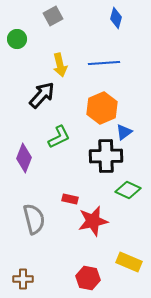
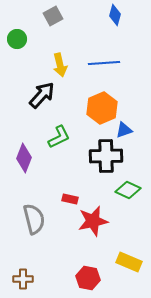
blue diamond: moved 1 px left, 3 px up
blue triangle: moved 2 px up; rotated 18 degrees clockwise
